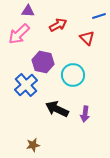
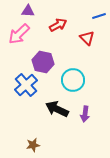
cyan circle: moved 5 px down
